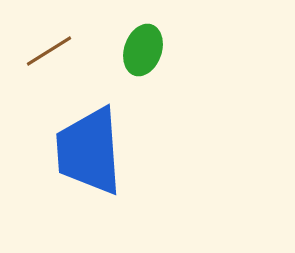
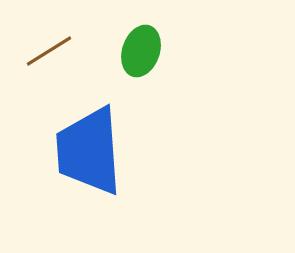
green ellipse: moved 2 px left, 1 px down
